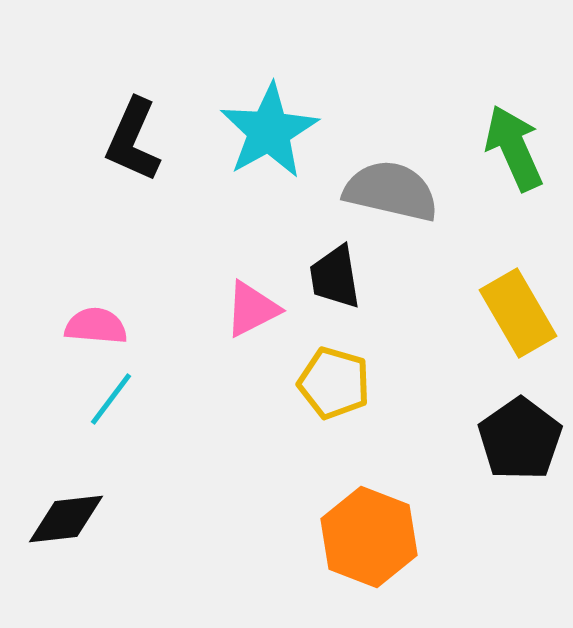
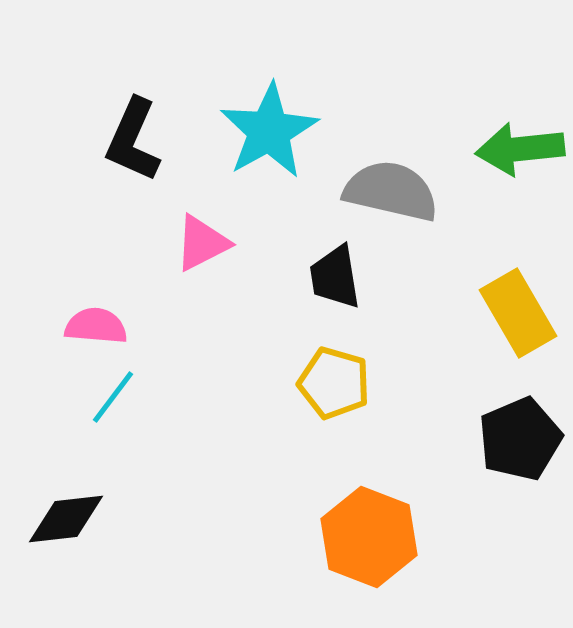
green arrow: moved 6 px right, 1 px down; rotated 72 degrees counterclockwise
pink triangle: moved 50 px left, 66 px up
cyan line: moved 2 px right, 2 px up
black pentagon: rotated 12 degrees clockwise
